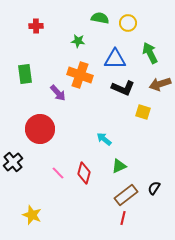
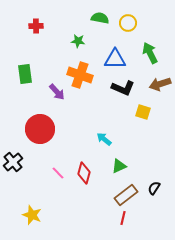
purple arrow: moved 1 px left, 1 px up
